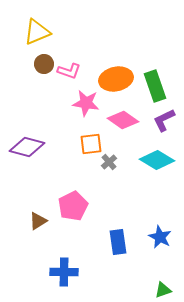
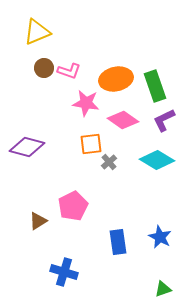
brown circle: moved 4 px down
blue cross: rotated 16 degrees clockwise
green triangle: moved 1 px up
